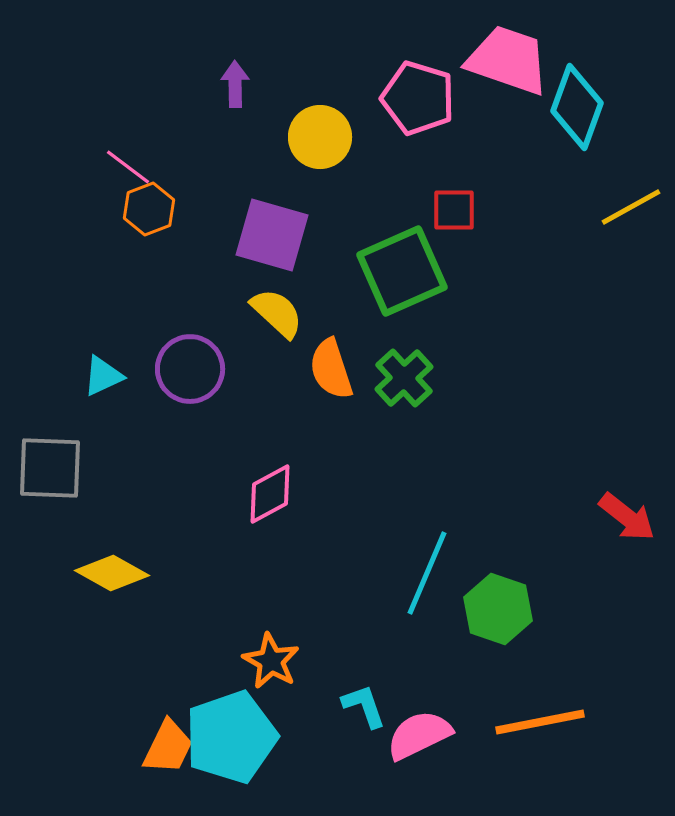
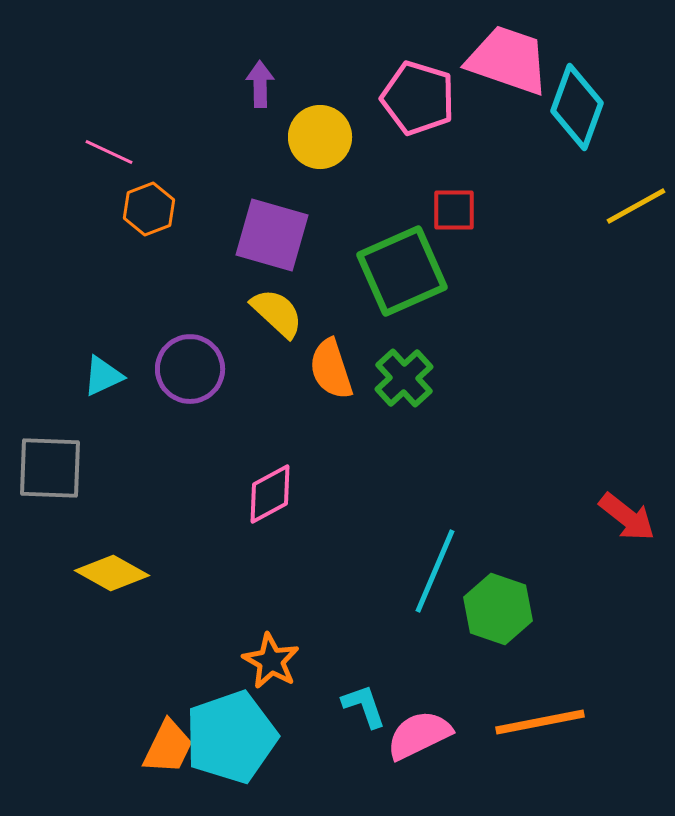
purple arrow: moved 25 px right
pink line: moved 19 px left, 15 px up; rotated 12 degrees counterclockwise
yellow line: moved 5 px right, 1 px up
cyan line: moved 8 px right, 2 px up
